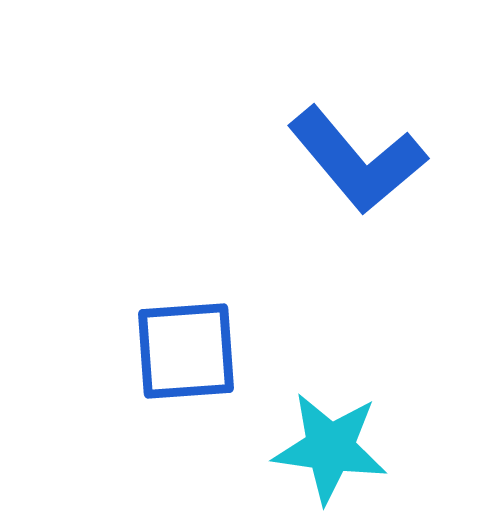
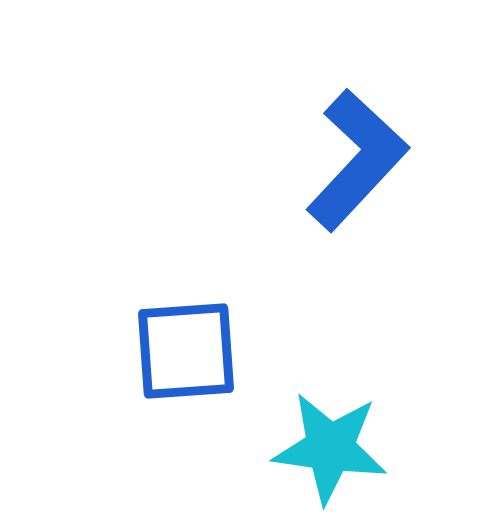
blue L-shape: rotated 97 degrees counterclockwise
